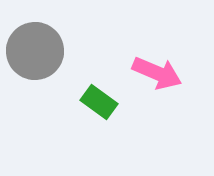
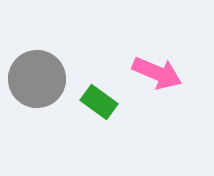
gray circle: moved 2 px right, 28 px down
